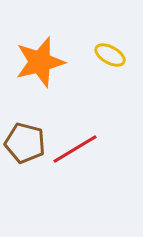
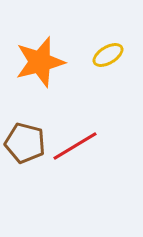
yellow ellipse: moved 2 px left; rotated 60 degrees counterclockwise
red line: moved 3 px up
